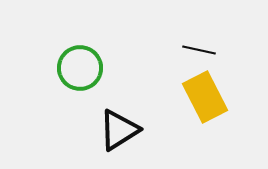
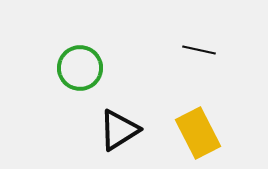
yellow rectangle: moved 7 px left, 36 px down
